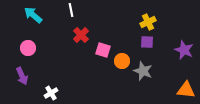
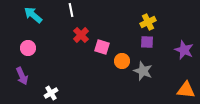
pink square: moved 1 px left, 3 px up
